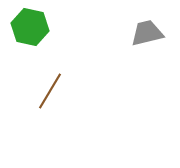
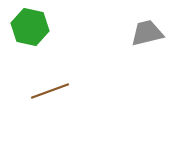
brown line: rotated 39 degrees clockwise
